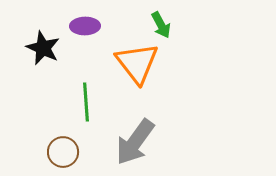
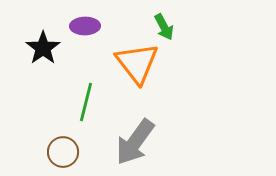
green arrow: moved 3 px right, 2 px down
black star: rotated 12 degrees clockwise
green line: rotated 18 degrees clockwise
